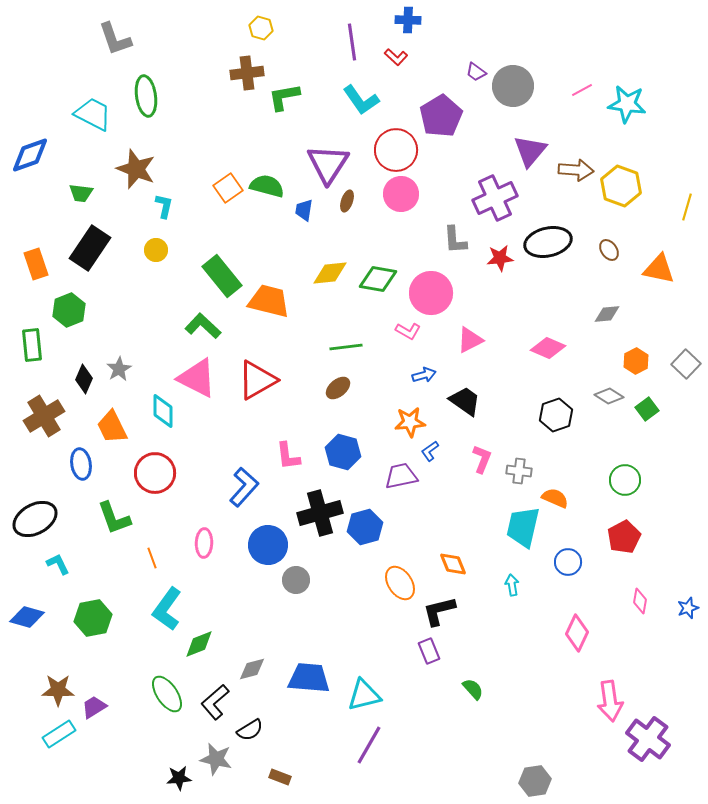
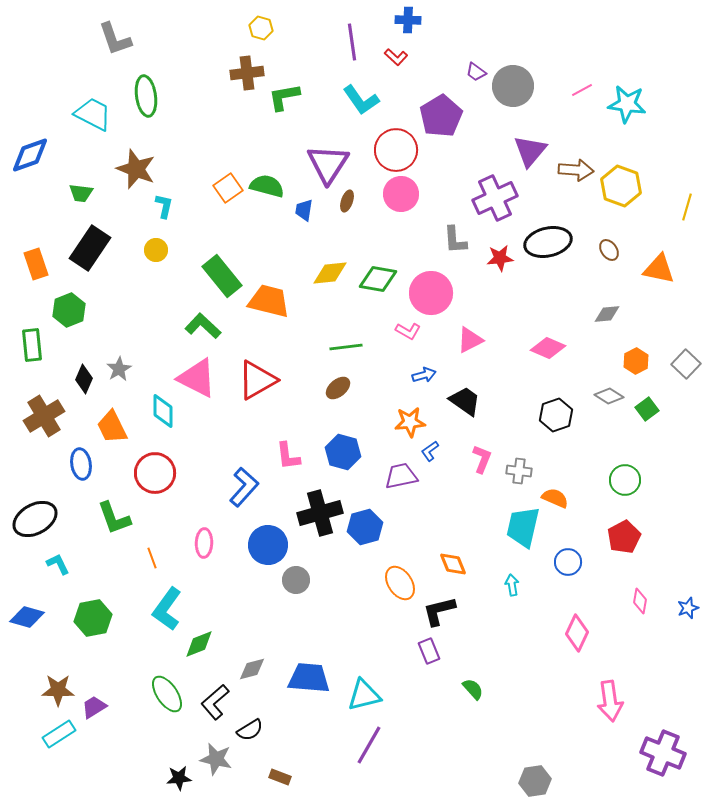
purple cross at (648, 739): moved 15 px right, 14 px down; rotated 15 degrees counterclockwise
